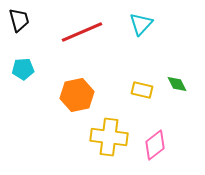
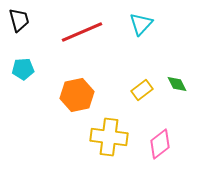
yellow rectangle: rotated 50 degrees counterclockwise
pink diamond: moved 5 px right, 1 px up
